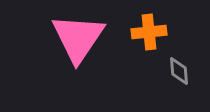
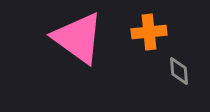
pink triangle: rotated 28 degrees counterclockwise
